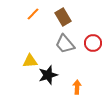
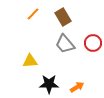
black star: moved 1 px right, 9 px down; rotated 18 degrees clockwise
orange arrow: rotated 56 degrees clockwise
